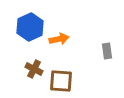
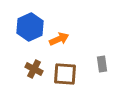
orange arrow: rotated 12 degrees counterclockwise
gray rectangle: moved 5 px left, 13 px down
brown square: moved 4 px right, 7 px up
